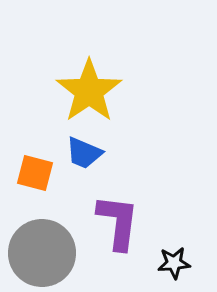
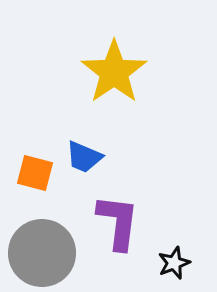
yellow star: moved 25 px right, 19 px up
blue trapezoid: moved 4 px down
black star: rotated 16 degrees counterclockwise
